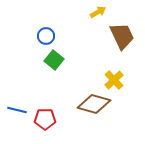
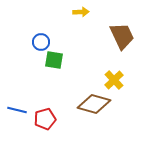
yellow arrow: moved 17 px left; rotated 28 degrees clockwise
blue circle: moved 5 px left, 6 px down
green square: rotated 30 degrees counterclockwise
red pentagon: rotated 15 degrees counterclockwise
